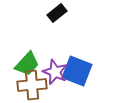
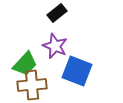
green trapezoid: moved 2 px left
purple star: moved 26 px up
